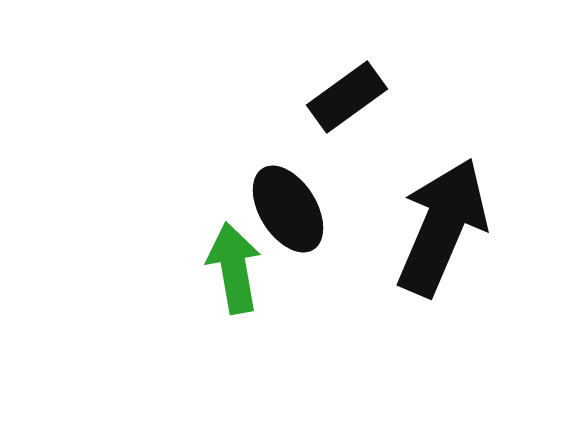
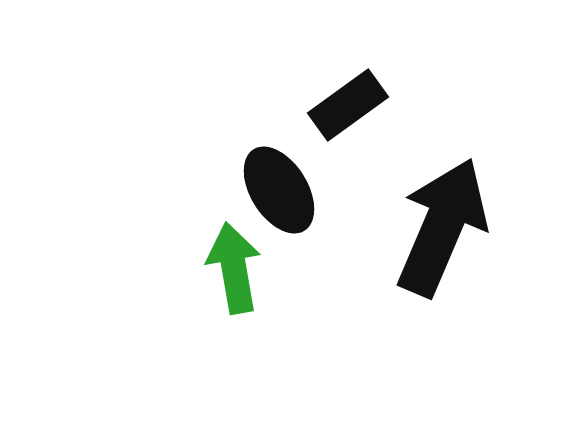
black rectangle: moved 1 px right, 8 px down
black ellipse: moved 9 px left, 19 px up
